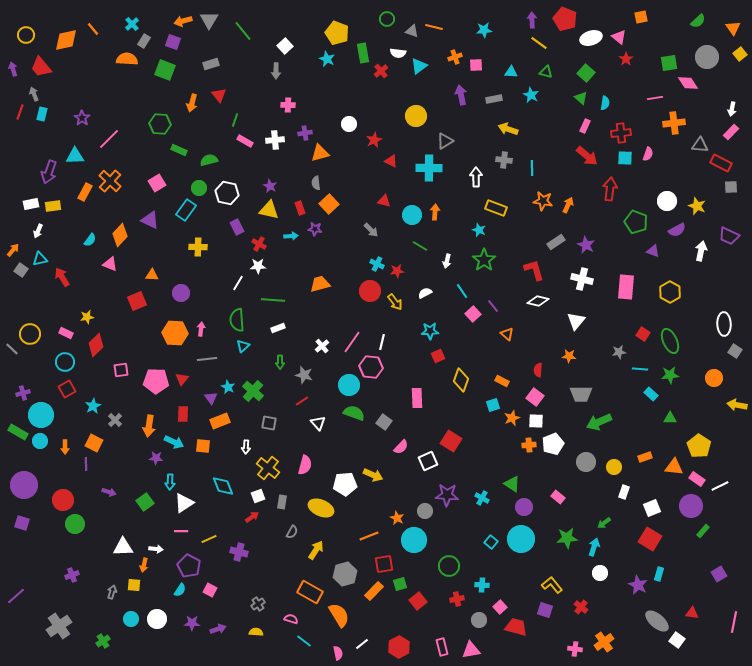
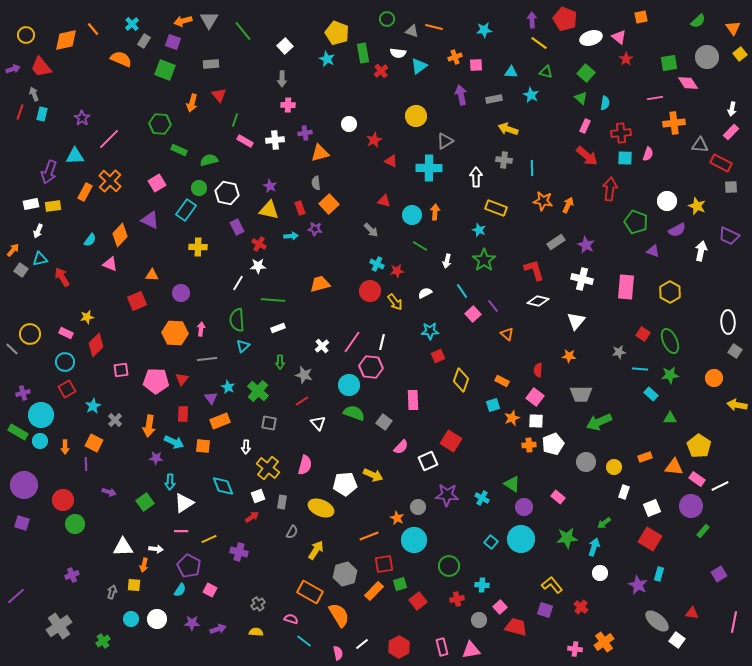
orange semicircle at (127, 59): moved 6 px left; rotated 20 degrees clockwise
gray rectangle at (211, 64): rotated 14 degrees clockwise
purple arrow at (13, 69): rotated 88 degrees clockwise
gray arrow at (276, 71): moved 6 px right, 8 px down
white ellipse at (724, 324): moved 4 px right, 2 px up
green cross at (253, 391): moved 5 px right
pink rectangle at (417, 398): moved 4 px left, 2 px down
gray circle at (425, 511): moved 7 px left, 4 px up
